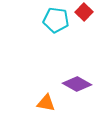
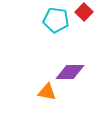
purple diamond: moved 7 px left, 12 px up; rotated 28 degrees counterclockwise
orange triangle: moved 1 px right, 11 px up
